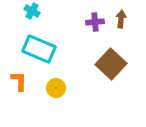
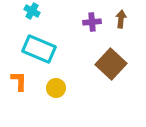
purple cross: moved 3 px left
